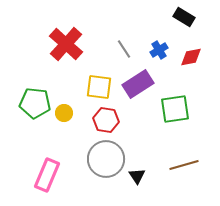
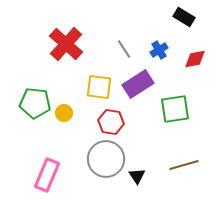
red diamond: moved 4 px right, 2 px down
red hexagon: moved 5 px right, 2 px down
